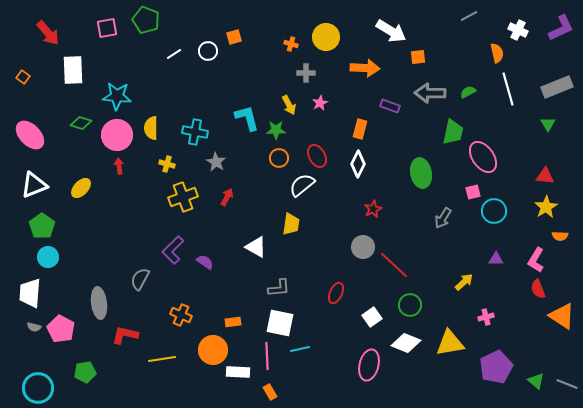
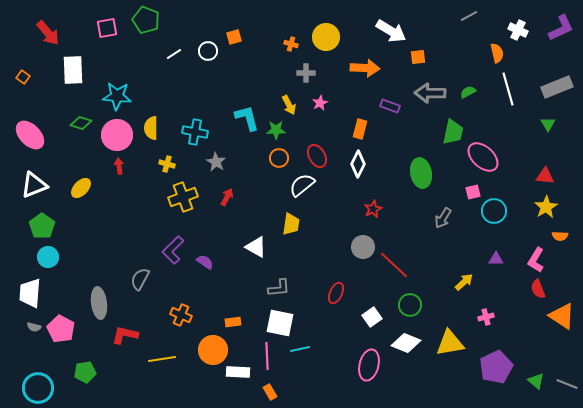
pink ellipse at (483, 157): rotated 12 degrees counterclockwise
